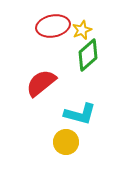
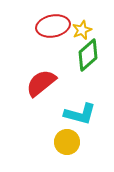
yellow circle: moved 1 px right
